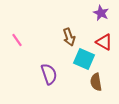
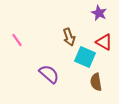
purple star: moved 2 px left
cyan square: moved 1 px right, 2 px up
purple semicircle: rotated 30 degrees counterclockwise
